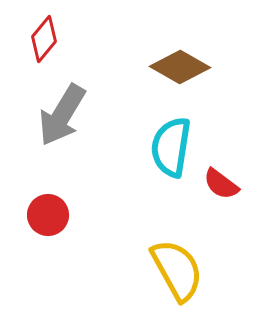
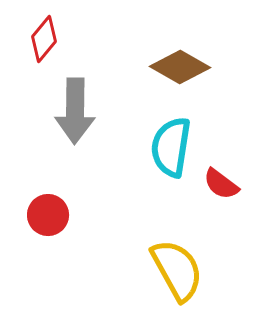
gray arrow: moved 13 px right, 4 px up; rotated 30 degrees counterclockwise
